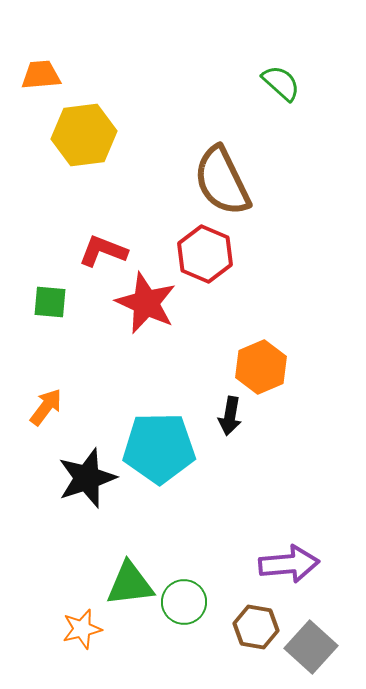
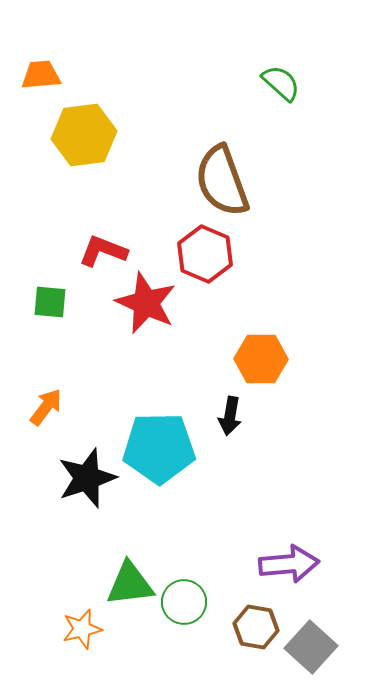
brown semicircle: rotated 6 degrees clockwise
orange hexagon: moved 8 px up; rotated 24 degrees clockwise
